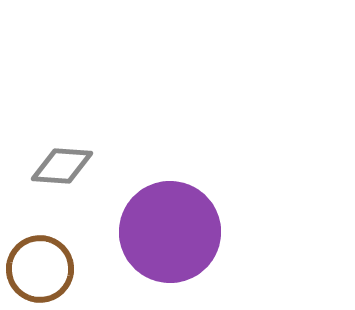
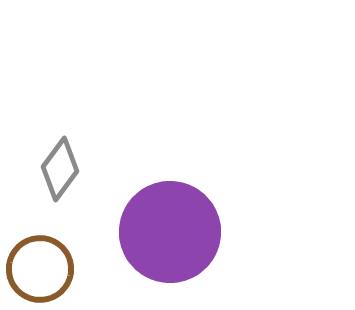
gray diamond: moved 2 px left, 3 px down; rotated 58 degrees counterclockwise
